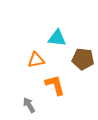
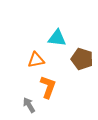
brown pentagon: moved 1 px left; rotated 10 degrees clockwise
orange L-shape: moved 7 px left, 2 px down; rotated 35 degrees clockwise
